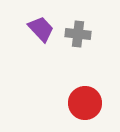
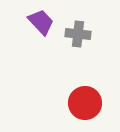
purple trapezoid: moved 7 px up
